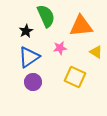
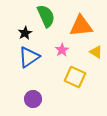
black star: moved 1 px left, 2 px down
pink star: moved 2 px right, 2 px down; rotated 24 degrees counterclockwise
purple circle: moved 17 px down
